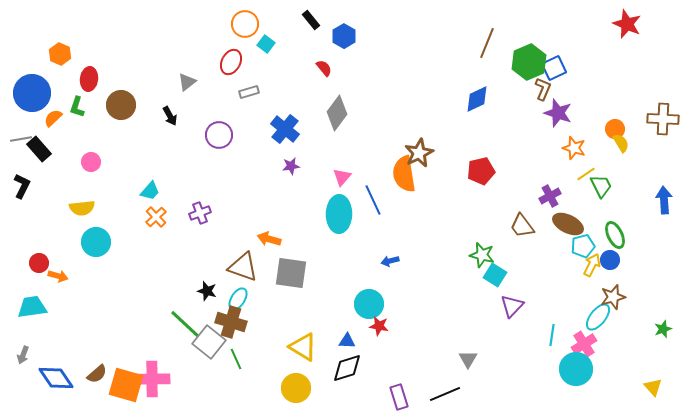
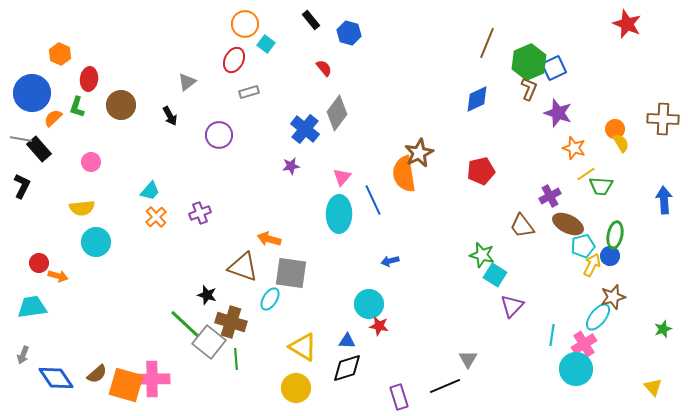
blue hexagon at (344, 36): moved 5 px right, 3 px up; rotated 15 degrees counterclockwise
red ellipse at (231, 62): moved 3 px right, 2 px up
brown L-shape at (543, 89): moved 14 px left
blue cross at (285, 129): moved 20 px right
gray line at (21, 139): rotated 20 degrees clockwise
green trapezoid at (601, 186): rotated 120 degrees clockwise
green ellipse at (615, 235): rotated 36 degrees clockwise
blue circle at (610, 260): moved 4 px up
black star at (207, 291): moved 4 px down
cyan ellipse at (238, 299): moved 32 px right
green line at (236, 359): rotated 20 degrees clockwise
black line at (445, 394): moved 8 px up
